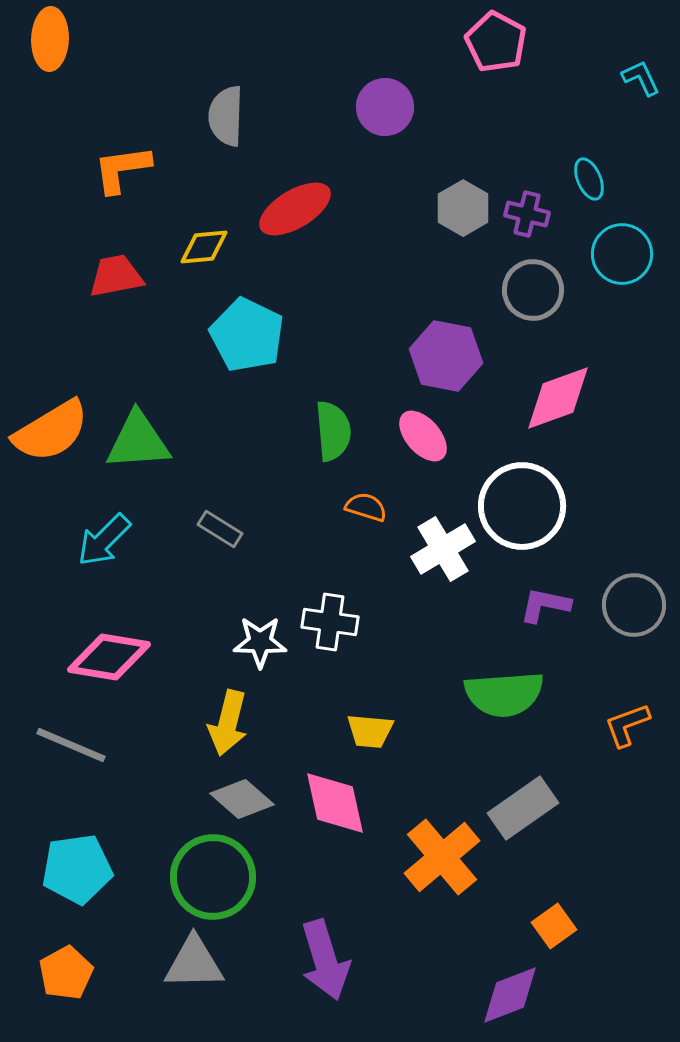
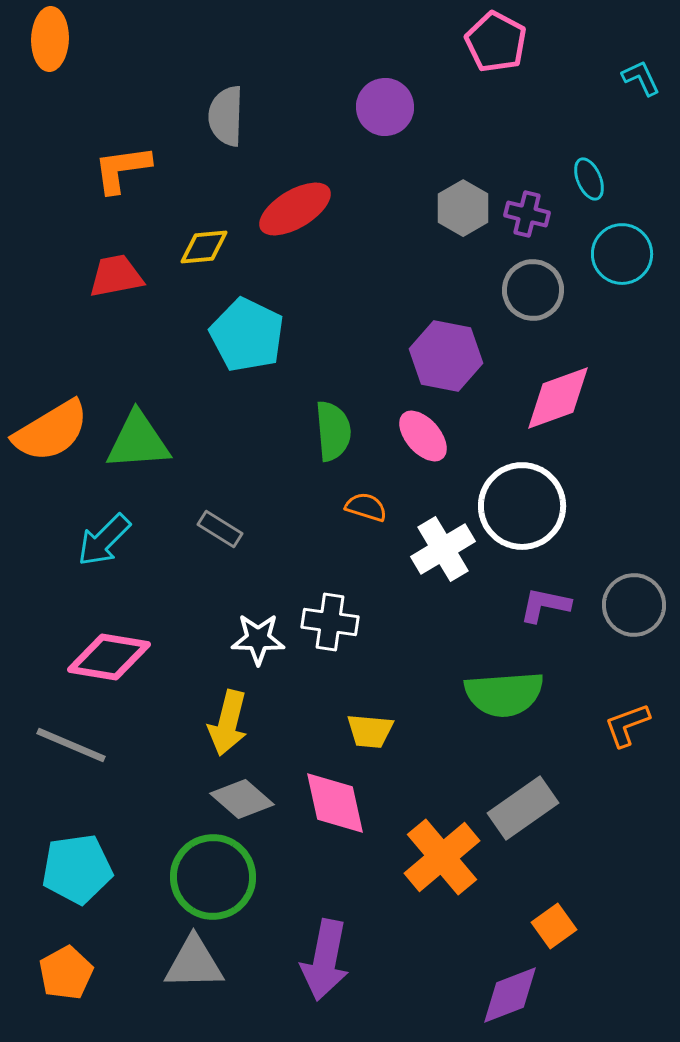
white star at (260, 642): moved 2 px left, 3 px up
purple arrow at (325, 960): rotated 28 degrees clockwise
